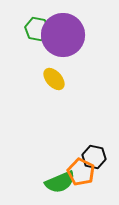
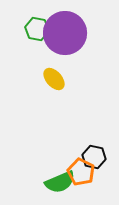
purple circle: moved 2 px right, 2 px up
